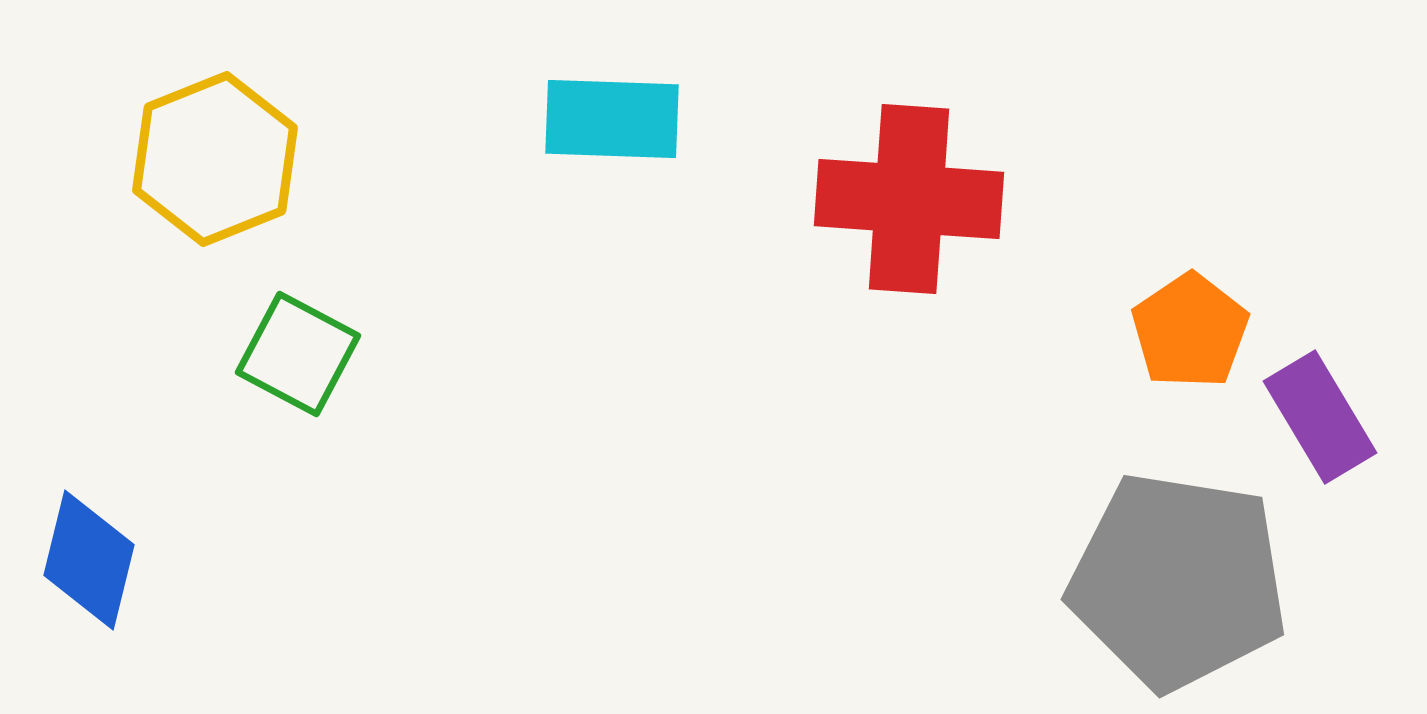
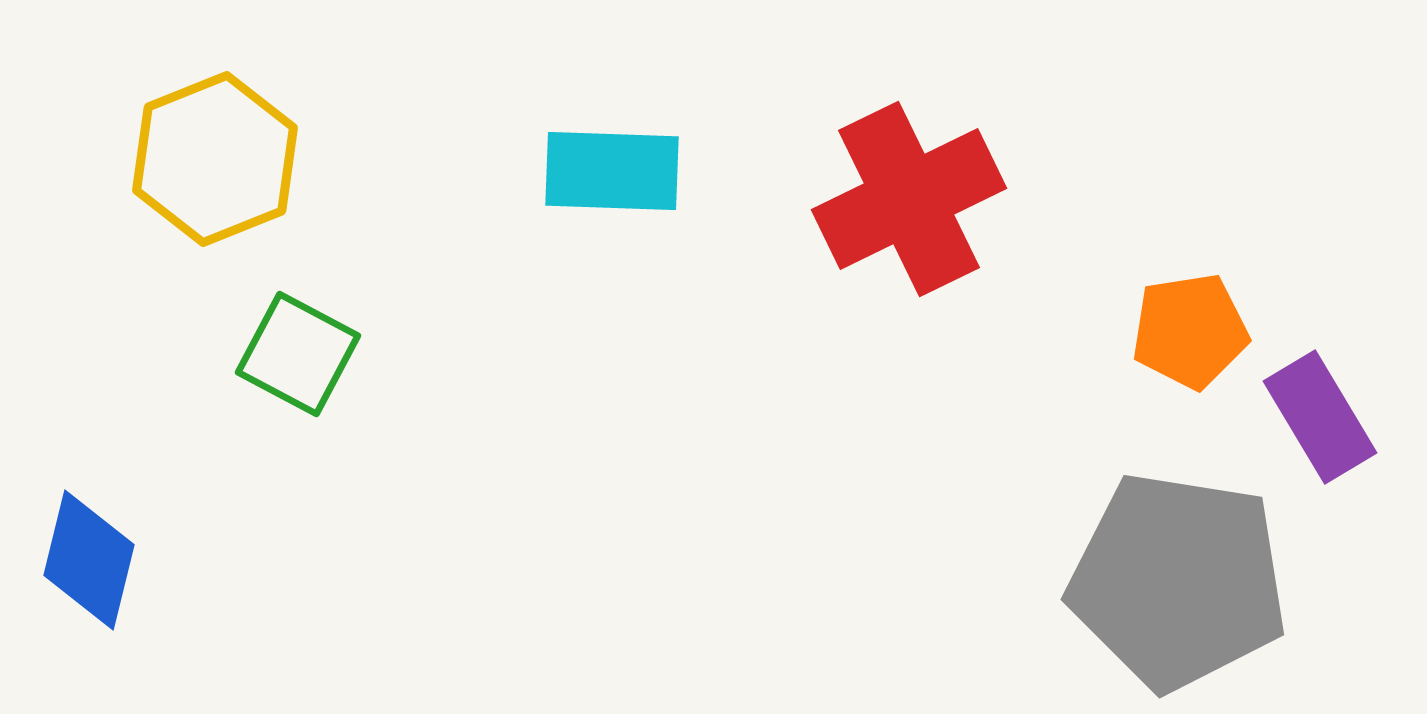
cyan rectangle: moved 52 px down
red cross: rotated 30 degrees counterclockwise
orange pentagon: rotated 25 degrees clockwise
